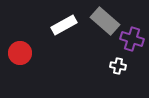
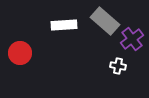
white rectangle: rotated 25 degrees clockwise
purple cross: rotated 35 degrees clockwise
